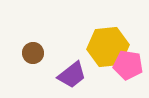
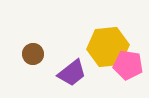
brown circle: moved 1 px down
purple trapezoid: moved 2 px up
